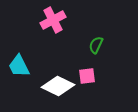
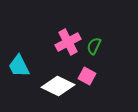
pink cross: moved 15 px right, 22 px down
green semicircle: moved 2 px left, 1 px down
pink square: rotated 36 degrees clockwise
